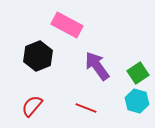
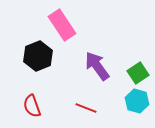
pink rectangle: moved 5 px left; rotated 28 degrees clockwise
red semicircle: rotated 60 degrees counterclockwise
